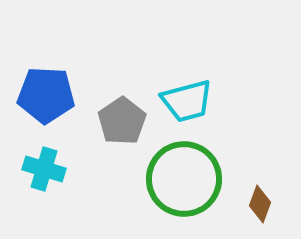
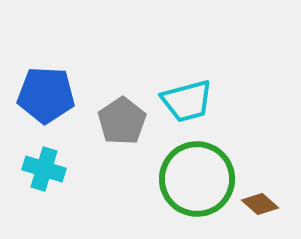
green circle: moved 13 px right
brown diamond: rotated 69 degrees counterclockwise
